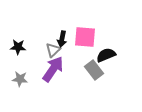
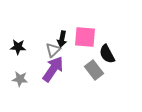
black semicircle: moved 1 px right, 1 px up; rotated 96 degrees counterclockwise
